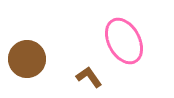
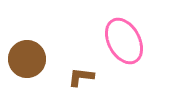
brown L-shape: moved 8 px left; rotated 48 degrees counterclockwise
